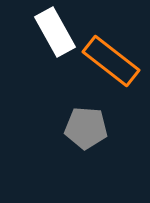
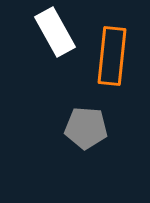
orange rectangle: moved 1 px right, 5 px up; rotated 58 degrees clockwise
